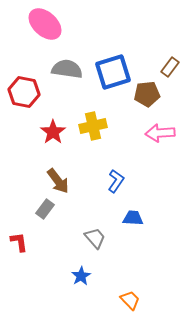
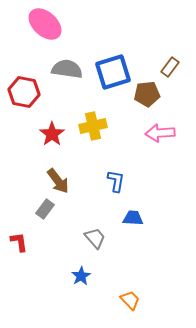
red star: moved 1 px left, 2 px down
blue L-shape: rotated 25 degrees counterclockwise
